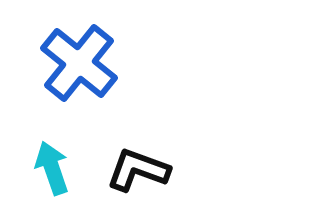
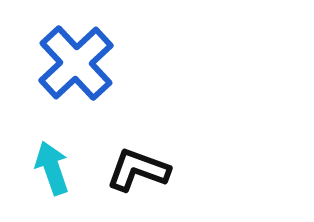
blue cross: moved 3 px left; rotated 8 degrees clockwise
